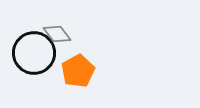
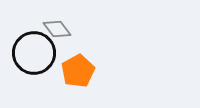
gray diamond: moved 5 px up
